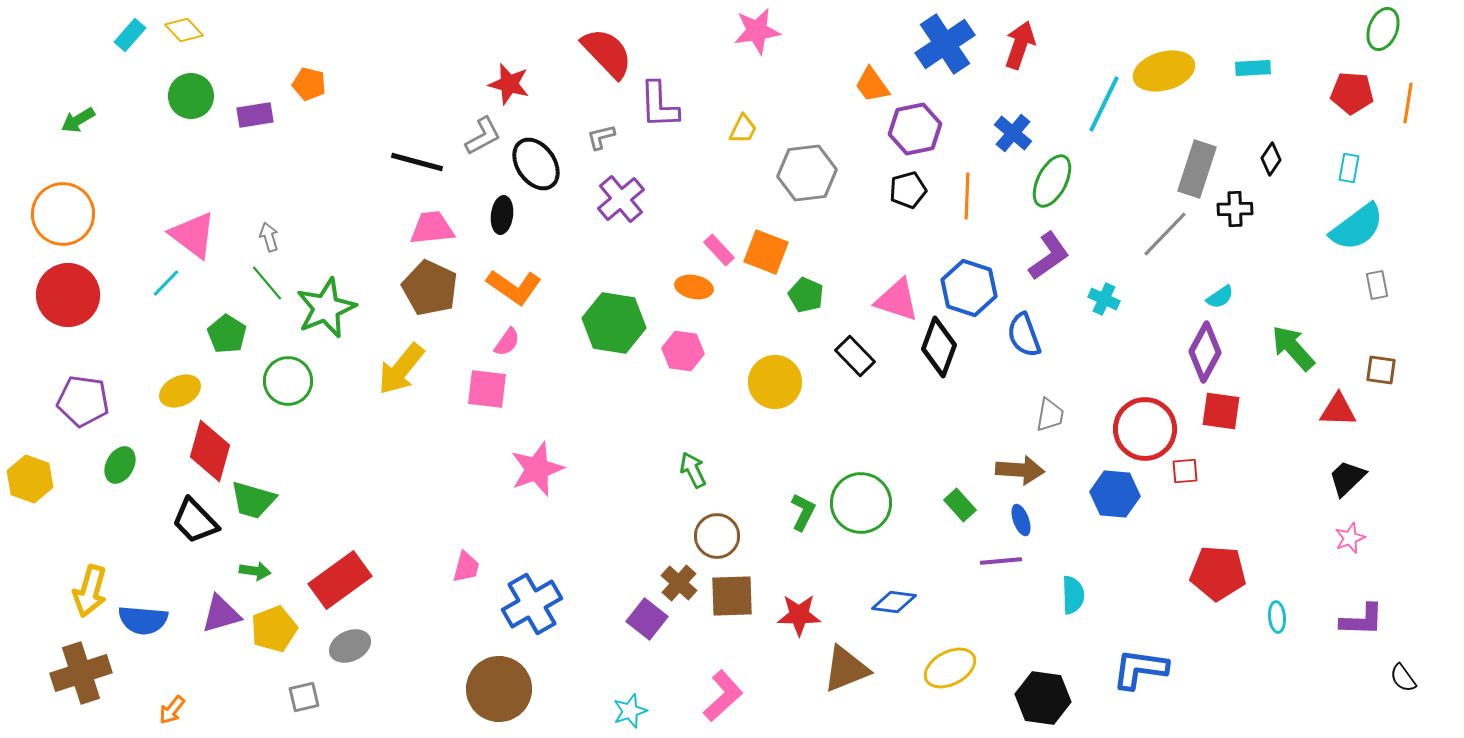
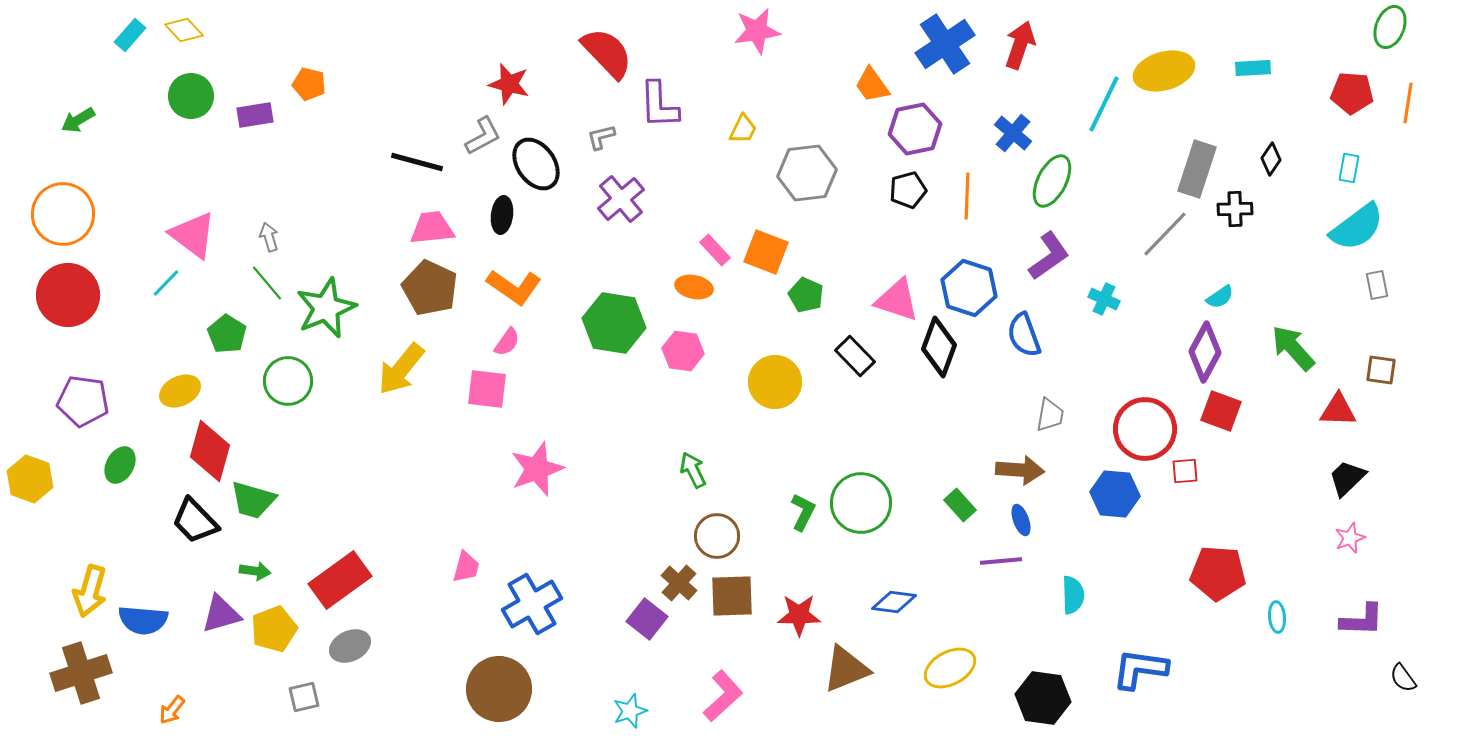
green ellipse at (1383, 29): moved 7 px right, 2 px up
pink rectangle at (719, 250): moved 4 px left
red square at (1221, 411): rotated 12 degrees clockwise
